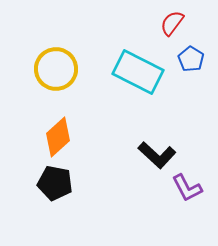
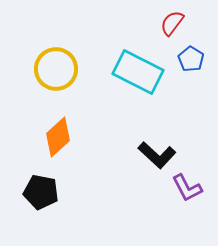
black pentagon: moved 14 px left, 9 px down
